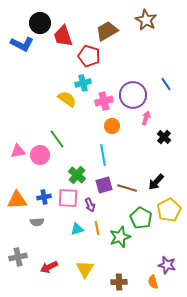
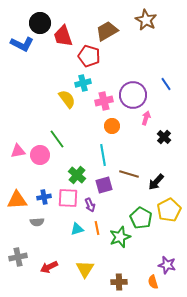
yellow semicircle: rotated 18 degrees clockwise
brown line: moved 2 px right, 14 px up
